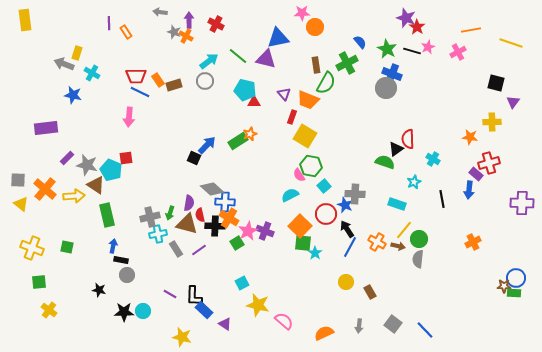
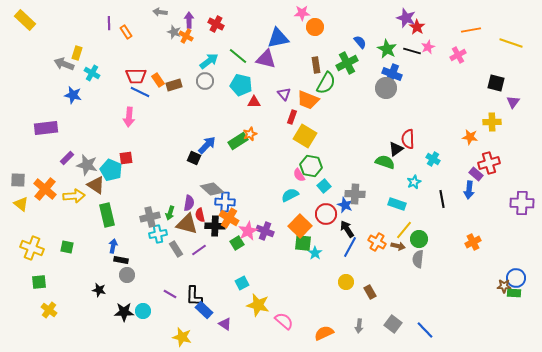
yellow rectangle at (25, 20): rotated 40 degrees counterclockwise
pink cross at (458, 52): moved 3 px down
cyan pentagon at (245, 90): moved 4 px left, 5 px up
